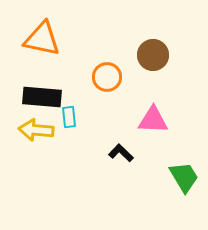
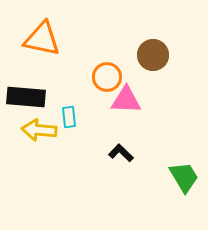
black rectangle: moved 16 px left
pink triangle: moved 27 px left, 20 px up
yellow arrow: moved 3 px right
